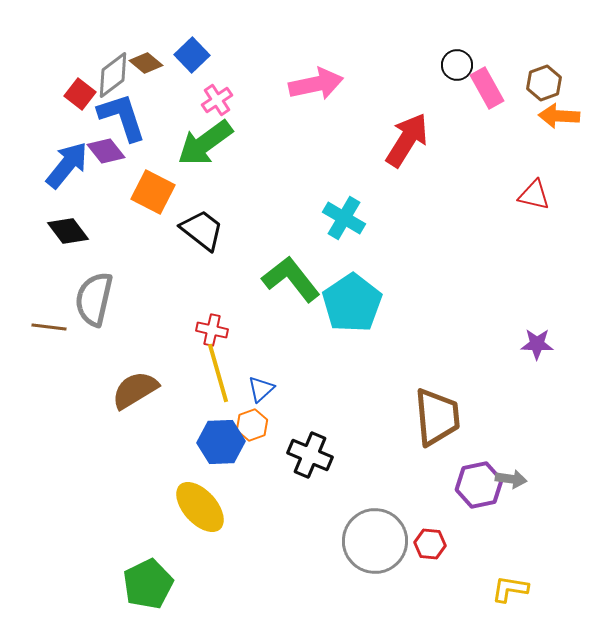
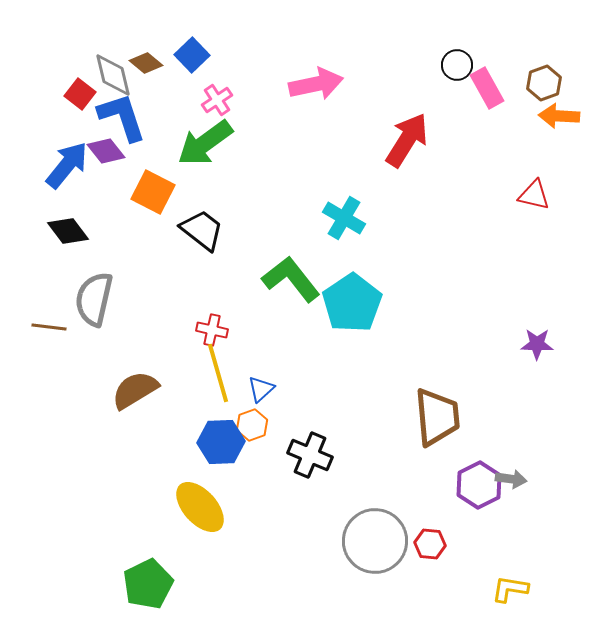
gray diamond: rotated 66 degrees counterclockwise
purple hexagon: rotated 15 degrees counterclockwise
